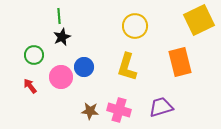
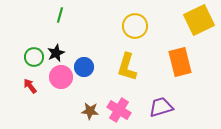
green line: moved 1 px right, 1 px up; rotated 21 degrees clockwise
black star: moved 6 px left, 16 px down
green circle: moved 2 px down
pink cross: rotated 15 degrees clockwise
